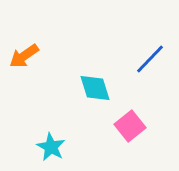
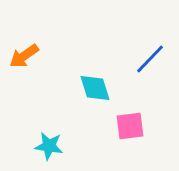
pink square: rotated 32 degrees clockwise
cyan star: moved 2 px left, 1 px up; rotated 20 degrees counterclockwise
